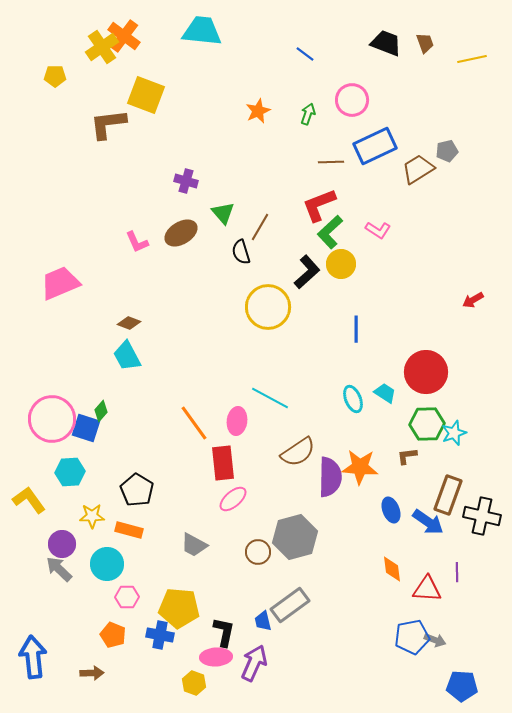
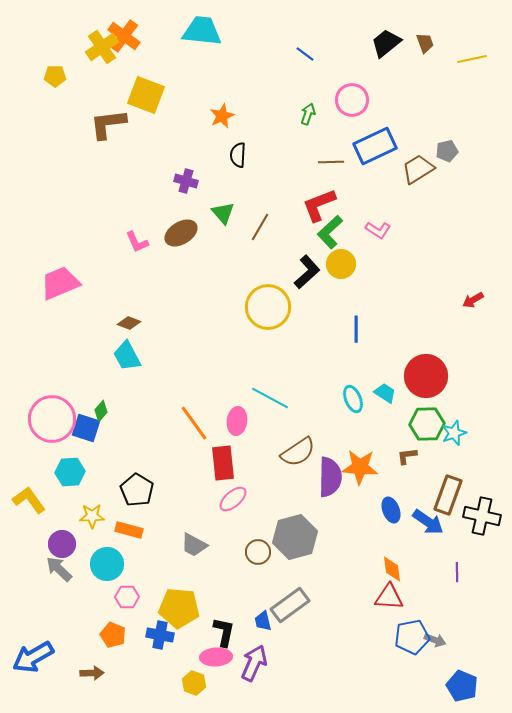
black trapezoid at (386, 43): rotated 60 degrees counterclockwise
orange star at (258, 111): moved 36 px left, 5 px down
black semicircle at (241, 252): moved 3 px left, 97 px up; rotated 20 degrees clockwise
red circle at (426, 372): moved 4 px down
red triangle at (427, 589): moved 38 px left, 8 px down
blue arrow at (33, 657): rotated 114 degrees counterclockwise
blue pentagon at (462, 686): rotated 20 degrees clockwise
